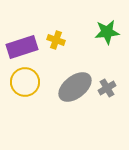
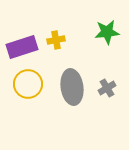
yellow cross: rotated 30 degrees counterclockwise
yellow circle: moved 3 px right, 2 px down
gray ellipse: moved 3 px left; rotated 60 degrees counterclockwise
